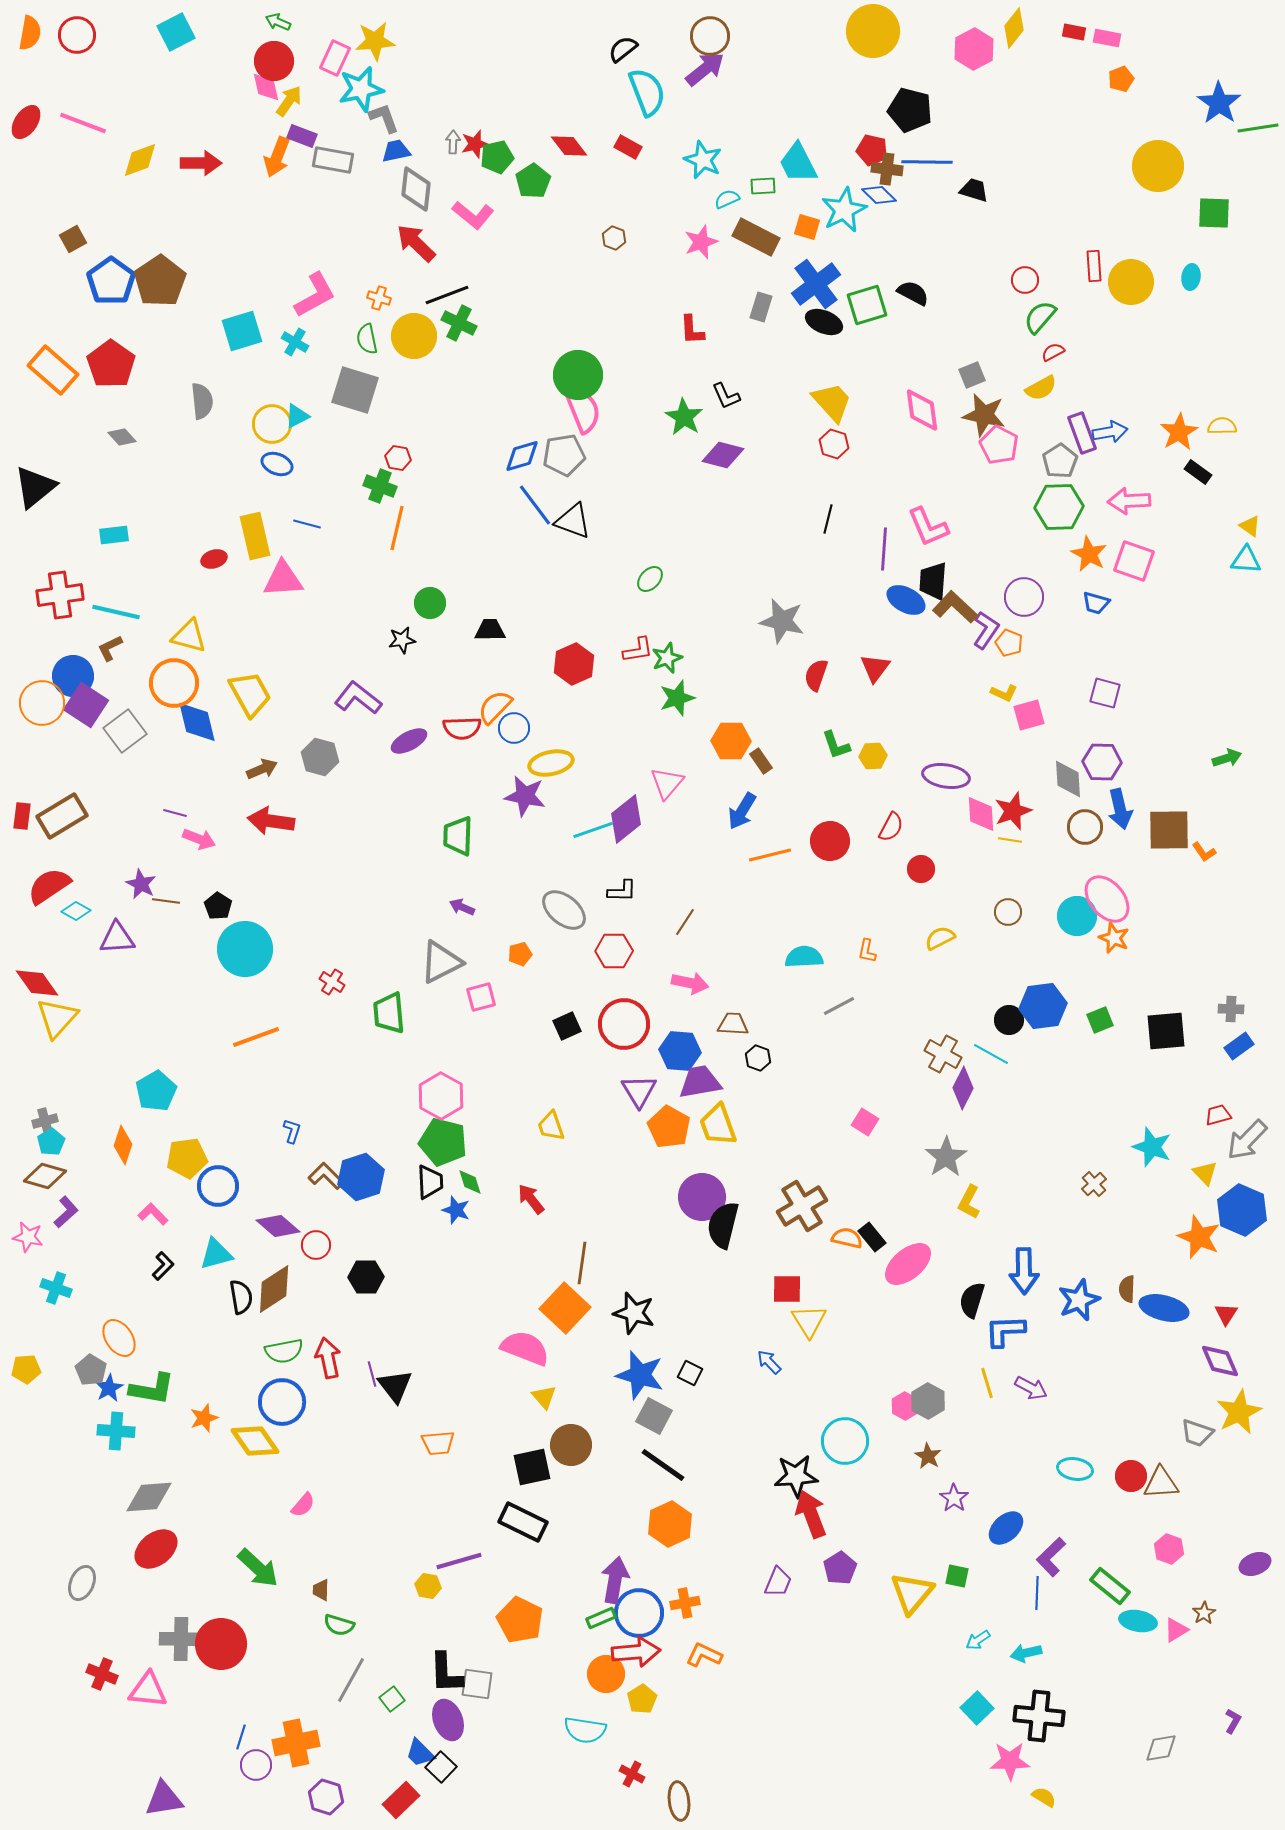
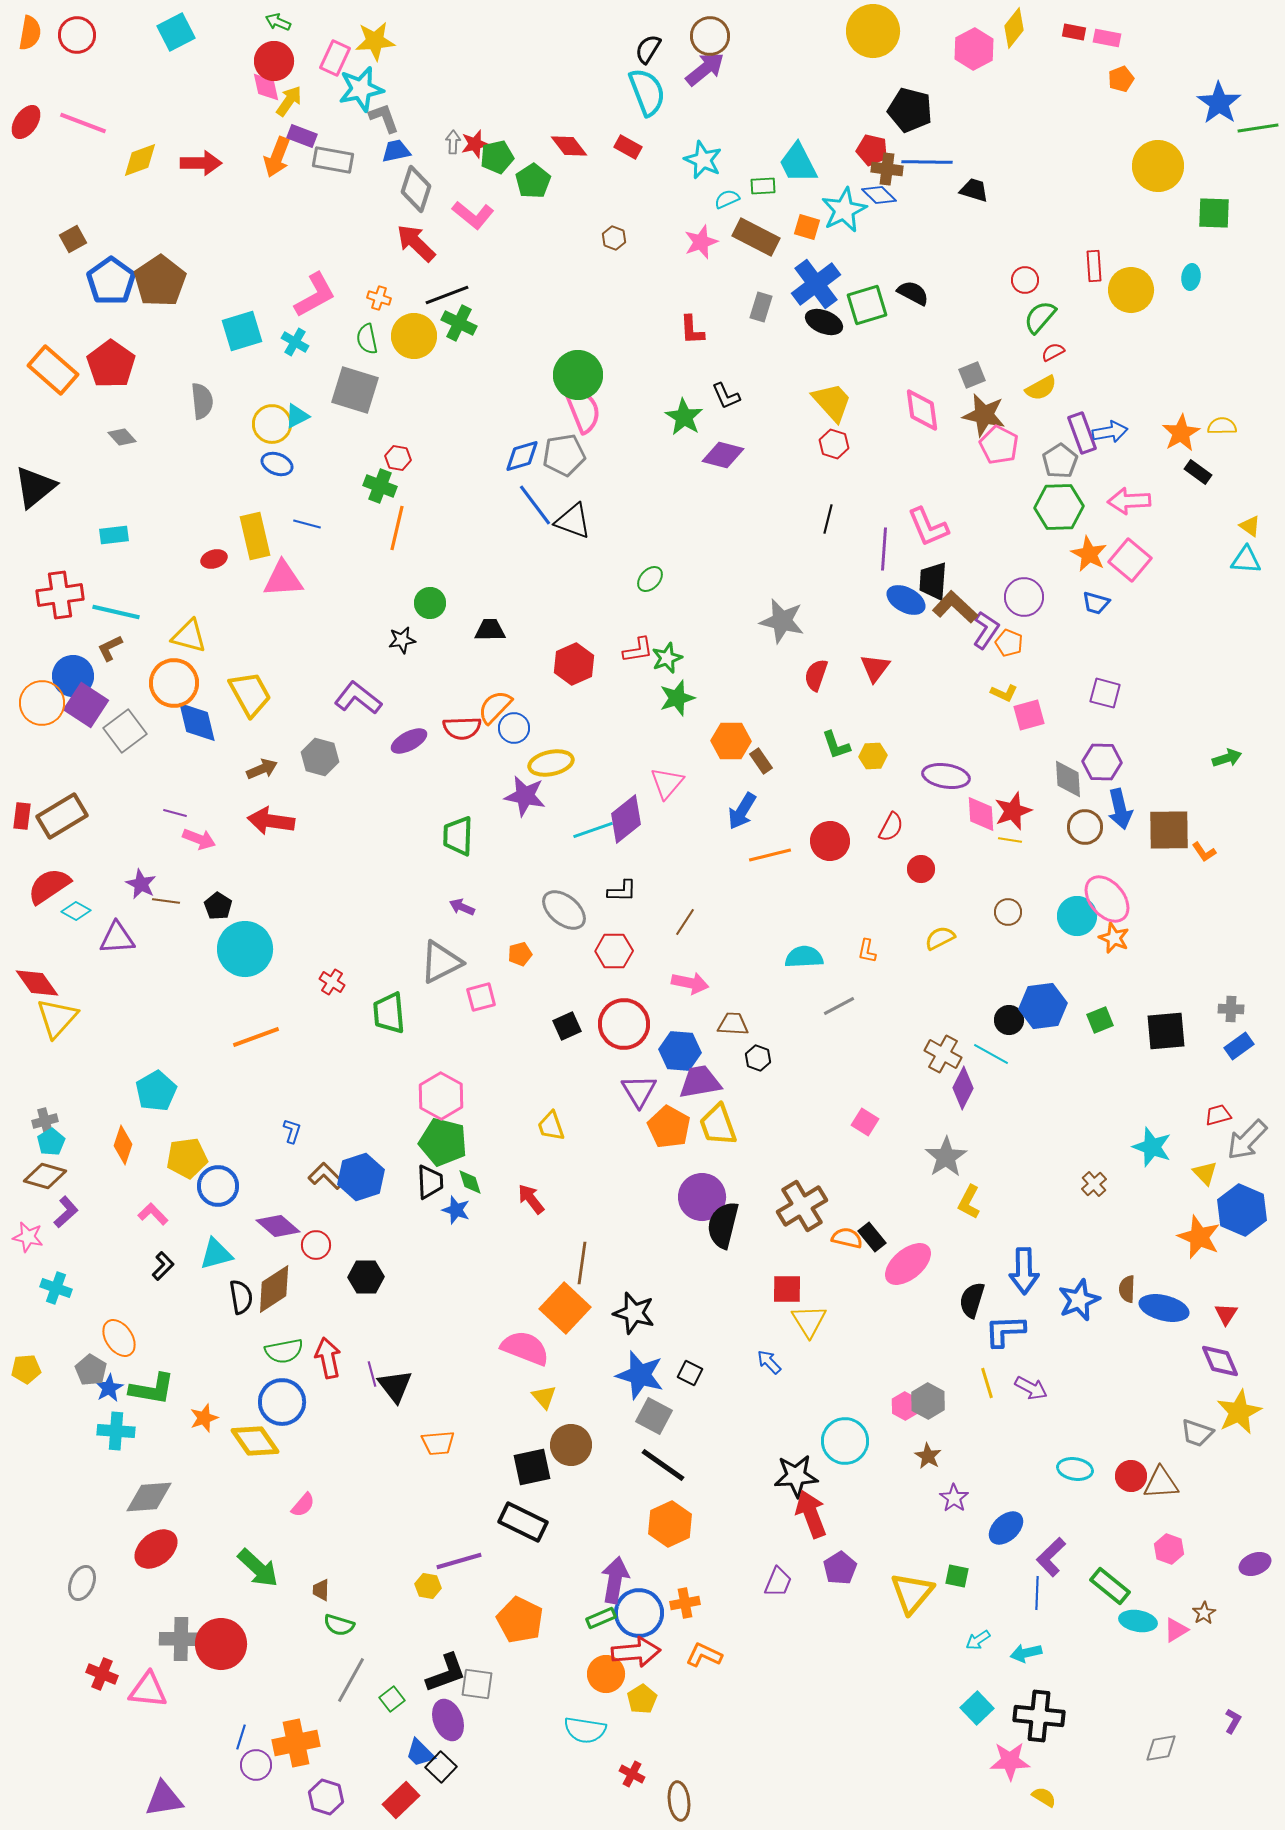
black semicircle at (623, 49): moved 25 px right; rotated 20 degrees counterclockwise
gray diamond at (416, 189): rotated 12 degrees clockwise
yellow circle at (1131, 282): moved 8 px down
orange star at (1179, 432): moved 2 px right, 1 px down
pink square at (1134, 561): moved 4 px left, 1 px up; rotated 21 degrees clockwise
black L-shape at (446, 1673): rotated 108 degrees counterclockwise
